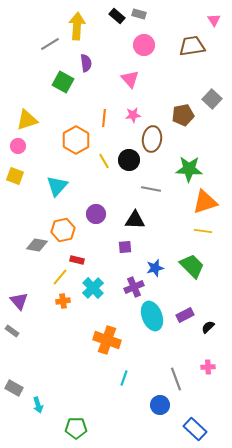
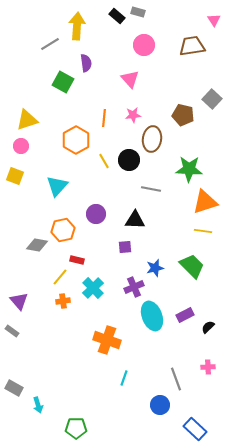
gray rectangle at (139, 14): moved 1 px left, 2 px up
brown pentagon at (183, 115): rotated 25 degrees clockwise
pink circle at (18, 146): moved 3 px right
